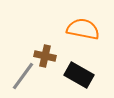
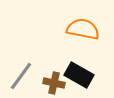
brown cross: moved 9 px right, 27 px down
gray line: moved 2 px left
